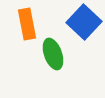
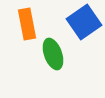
blue square: rotated 12 degrees clockwise
